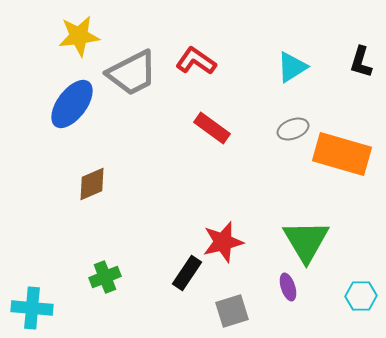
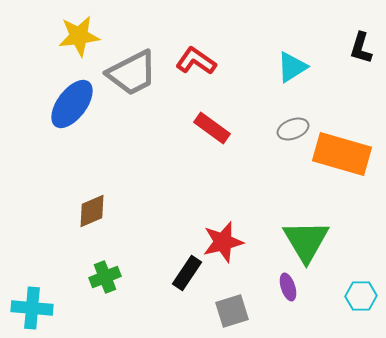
black L-shape: moved 14 px up
brown diamond: moved 27 px down
